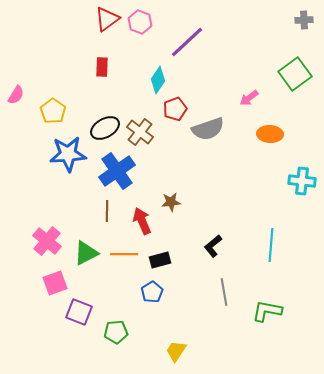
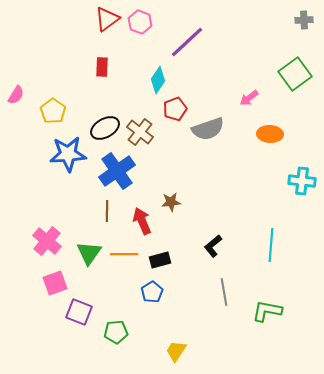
green triangle: moved 3 px right; rotated 28 degrees counterclockwise
